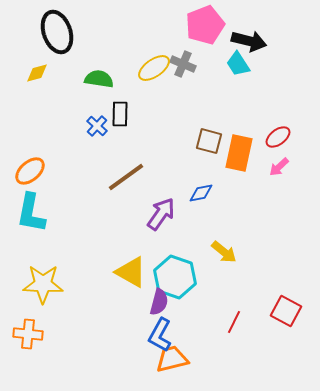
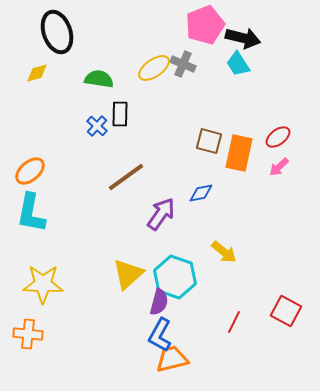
black arrow: moved 6 px left, 3 px up
yellow triangle: moved 3 px left, 2 px down; rotated 48 degrees clockwise
